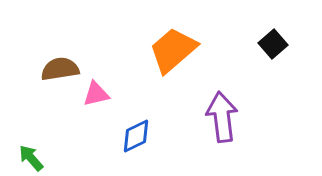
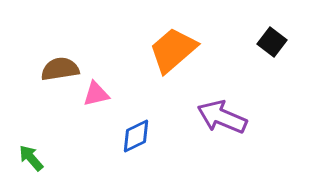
black square: moved 1 px left, 2 px up; rotated 12 degrees counterclockwise
purple arrow: rotated 60 degrees counterclockwise
